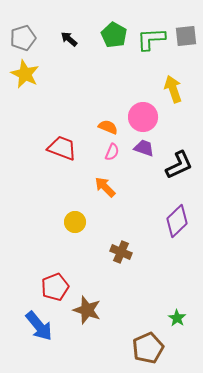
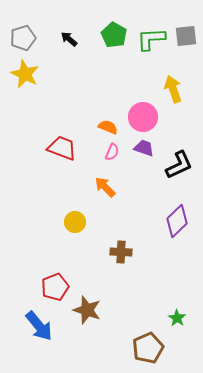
brown cross: rotated 20 degrees counterclockwise
